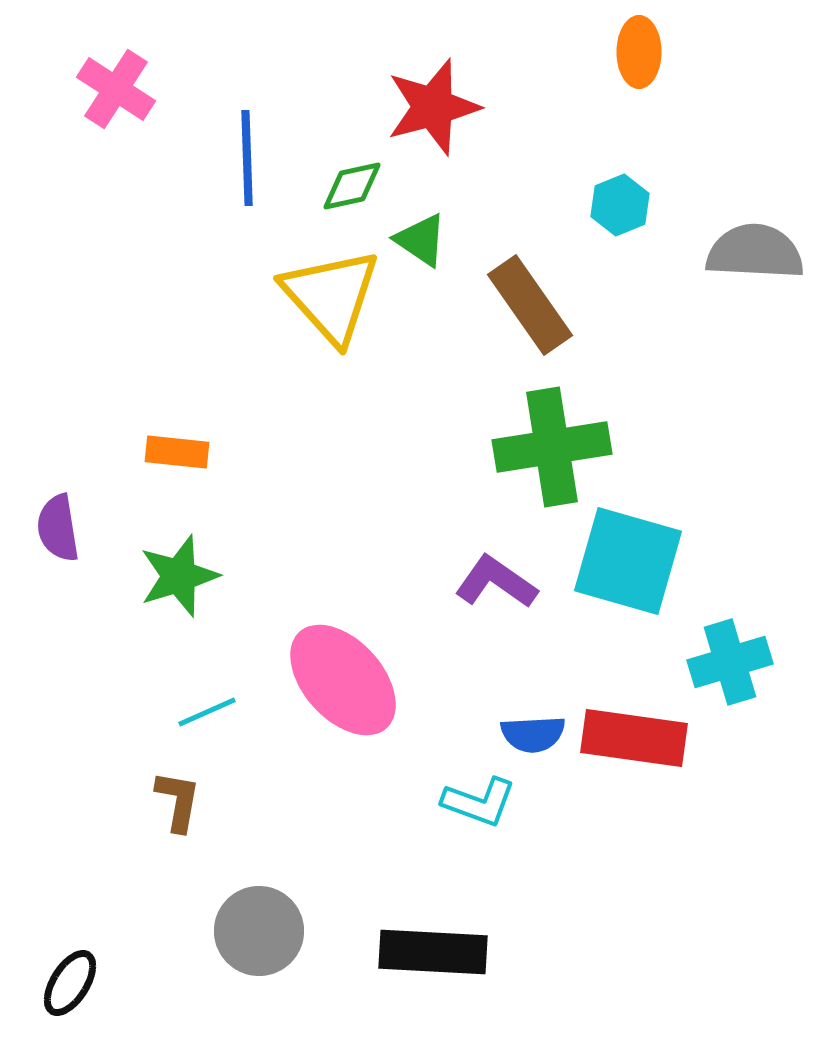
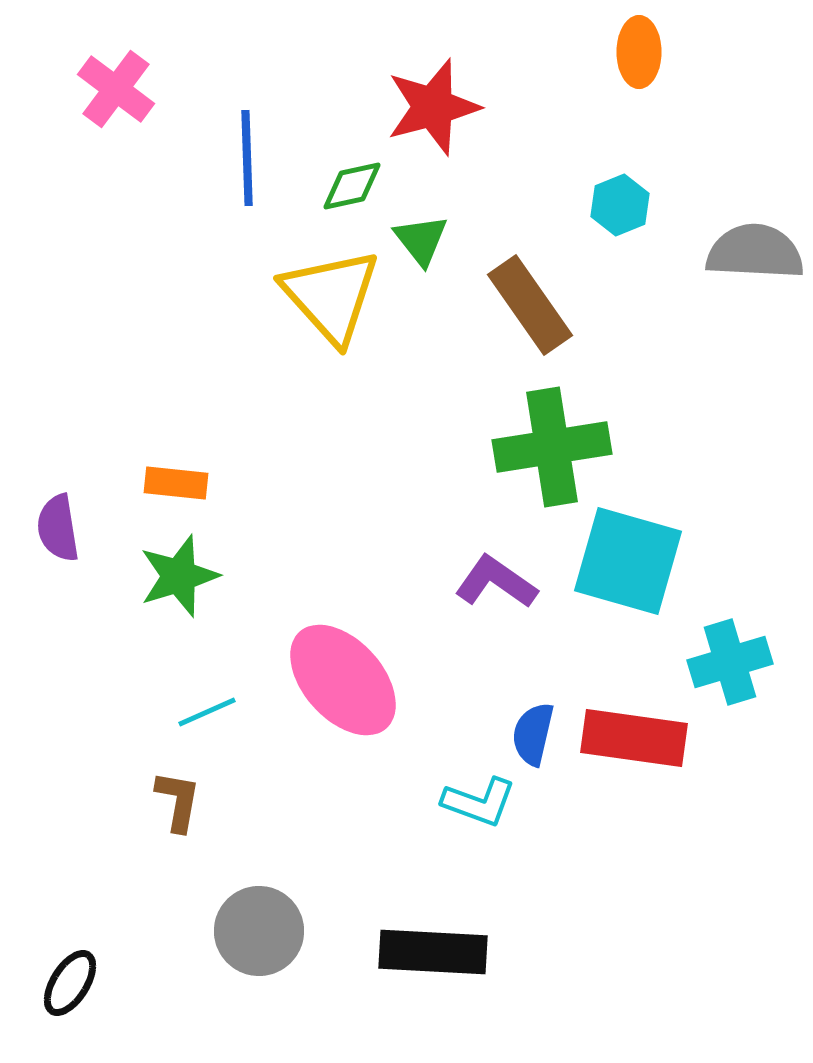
pink cross: rotated 4 degrees clockwise
green triangle: rotated 18 degrees clockwise
orange rectangle: moved 1 px left, 31 px down
blue semicircle: rotated 106 degrees clockwise
